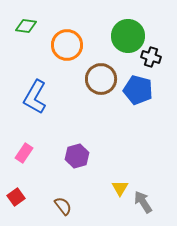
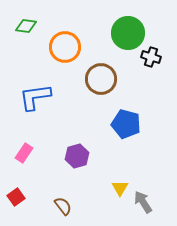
green circle: moved 3 px up
orange circle: moved 2 px left, 2 px down
blue pentagon: moved 12 px left, 34 px down
blue L-shape: rotated 52 degrees clockwise
